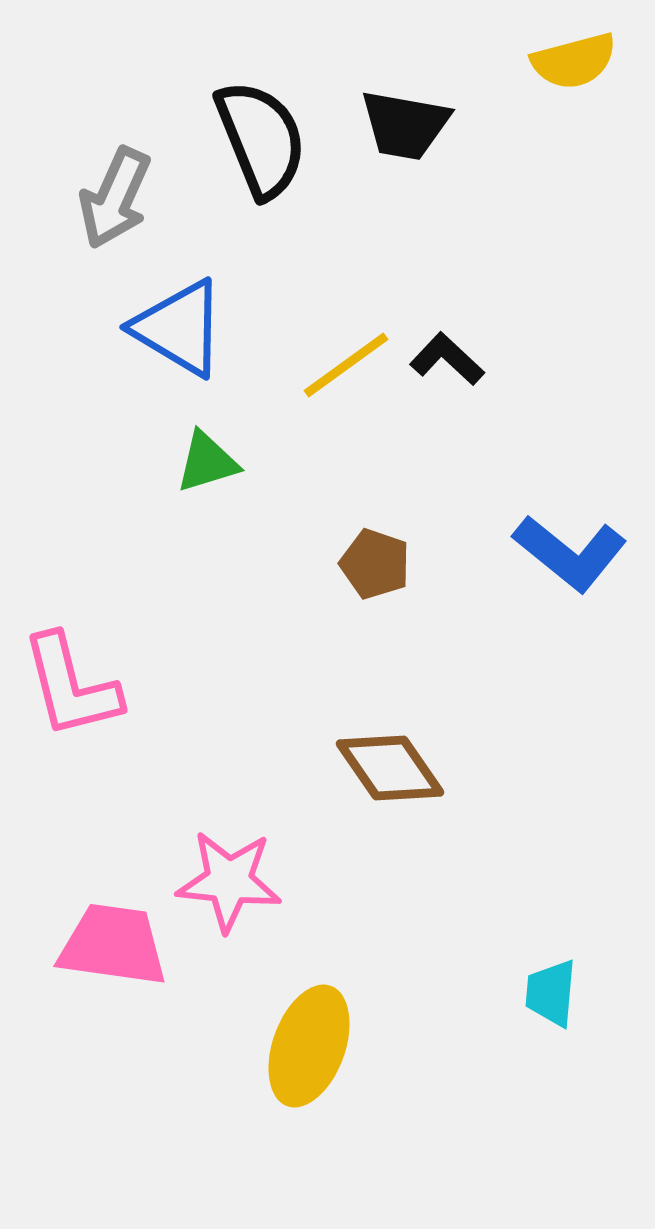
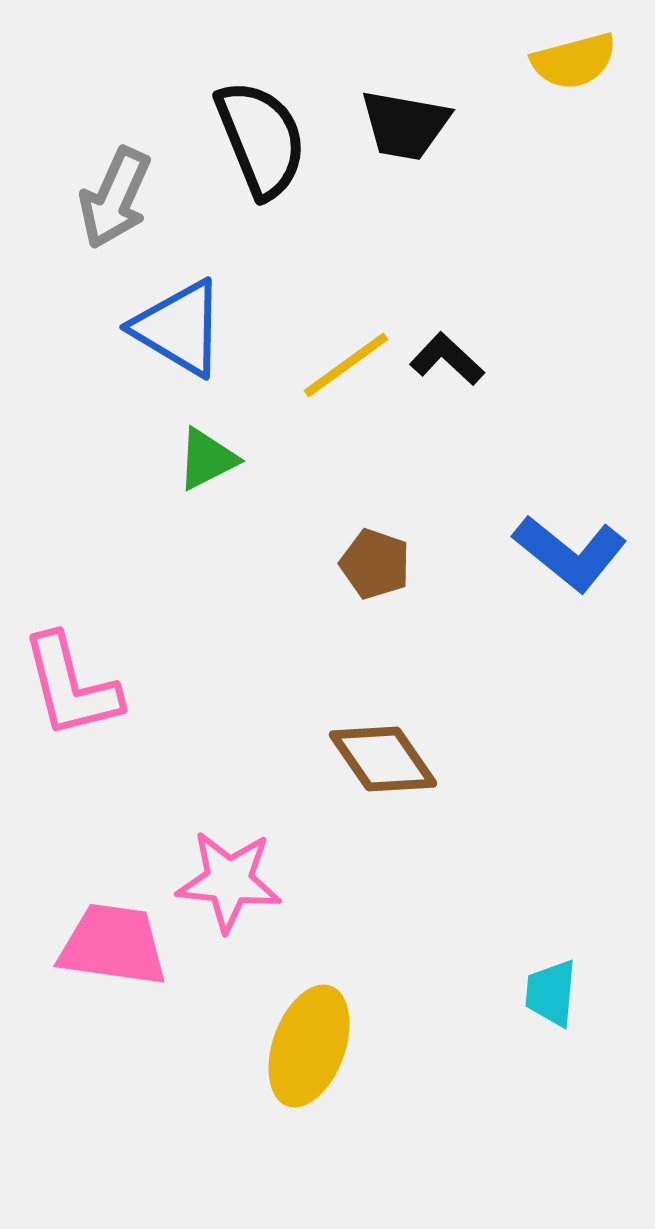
green triangle: moved 3 px up; rotated 10 degrees counterclockwise
brown diamond: moved 7 px left, 9 px up
